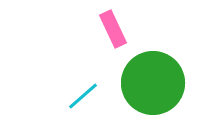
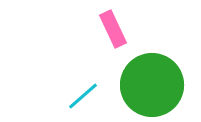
green circle: moved 1 px left, 2 px down
